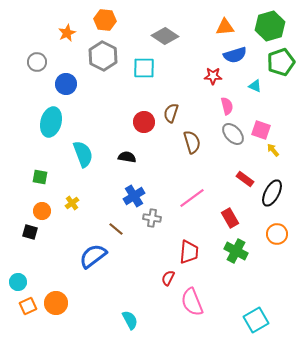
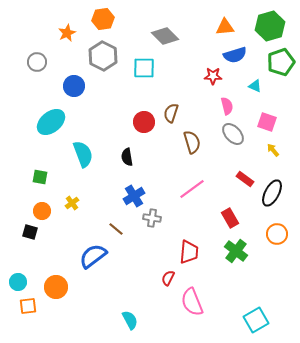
orange hexagon at (105, 20): moved 2 px left, 1 px up; rotated 15 degrees counterclockwise
gray diamond at (165, 36): rotated 12 degrees clockwise
blue circle at (66, 84): moved 8 px right, 2 px down
cyan ellipse at (51, 122): rotated 36 degrees clockwise
pink square at (261, 130): moved 6 px right, 8 px up
black semicircle at (127, 157): rotated 108 degrees counterclockwise
pink line at (192, 198): moved 9 px up
green cross at (236, 251): rotated 10 degrees clockwise
orange circle at (56, 303): moved 16 px up
orange square at (28, 306): rotated 18 degrees clockwise
